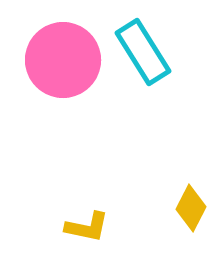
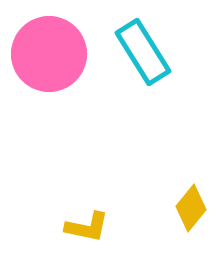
pink circle: moved 14 px left, 6 px up
yellow diamond: rotated 12 degrees clockwise
